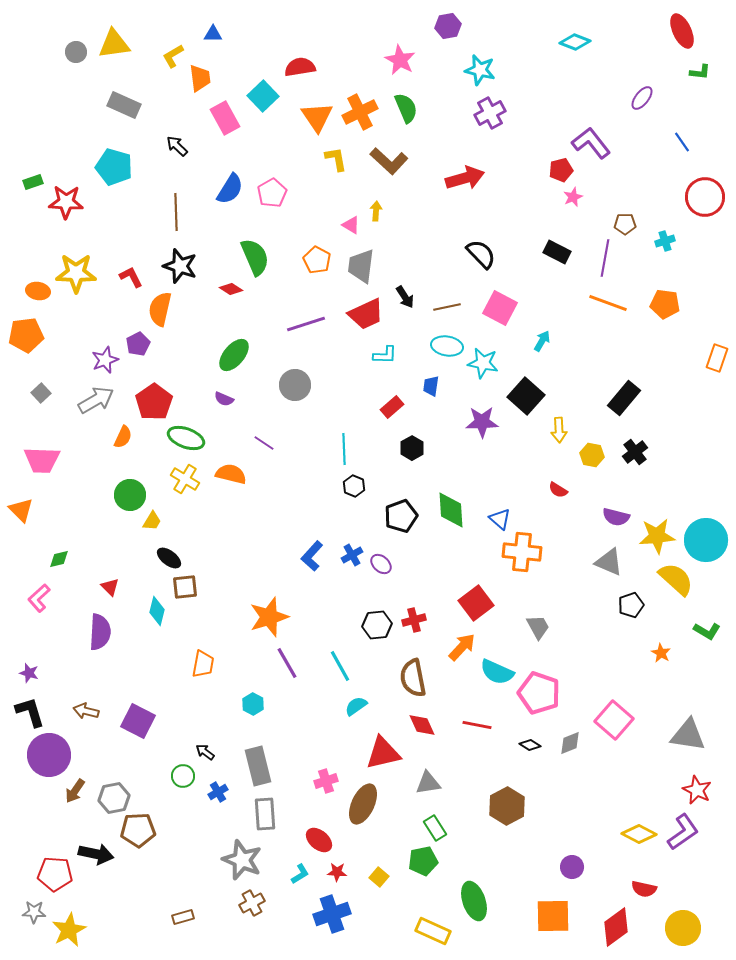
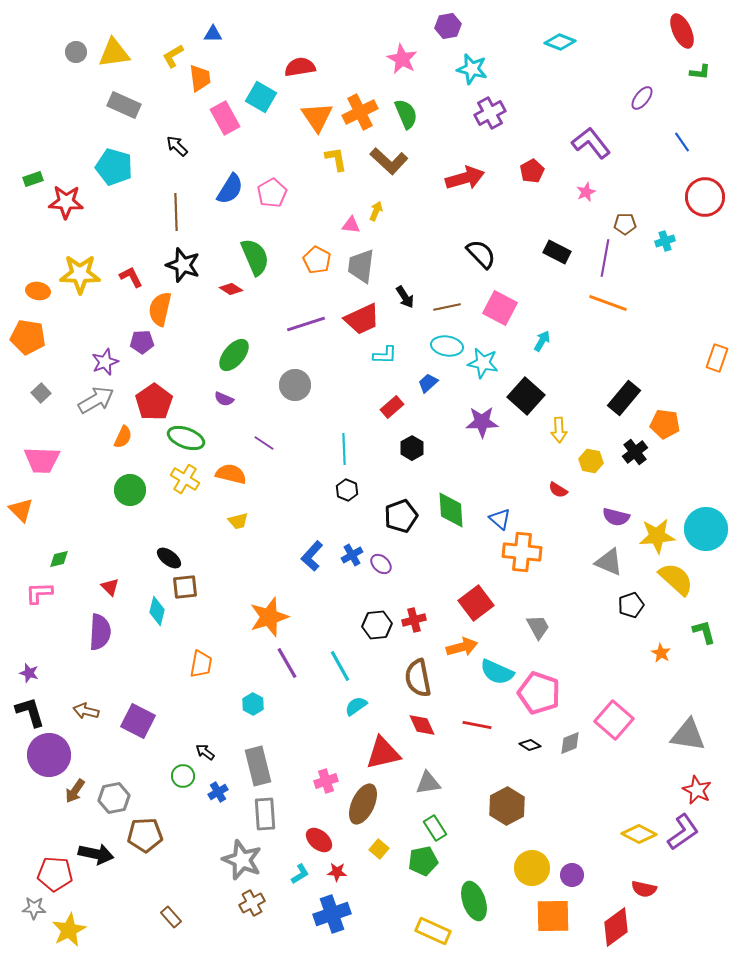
cyan diamond at (575, 42): moved 15 px left
yellow triangle at (114, 44): moved 9 px down
pink star at (400, 60): moved 2 px right, 1 px up
cyan star at (480, 70): moved 8 px left, 1 px up
cyan square at (263, 96): moved 2 px left, 1 px down; rotated 16 degrees counterclockwise
green semicircle at (406, 108): moved 6 px down
red pentagon at (561, 170): moved 29 px left, 1 px down; rotated 15 degrees counterclockwise
green rectangle at (33, 182): moved 3 px up
pink star at (573, 197): moved 13 px right, 5 px up
yellow arrow at (376, 211): rotated 18 degrees clockwise
pink triangle at (351, 225): rotated 24 degrees counterclockwise
black star at (180, 266): moved 3 px right, 1 px up
yellow star at (76, 273): moved 4 px right, 1 px down
orange pentagon at (665, 304): moved 120 px down
red trapezoid at (366, 314): moved 4 px left, 5 px down
orange pentagon at (26, 335): moved 2 px right, 2 px down; rotated 16 degrees clockwise
purple pentagon at (138, 344): moved 4 px right, 2 px up; rotated 25 degrees clockwise
purple star at (105, 360): moved 2 px down
blue trapezoid at (431, 386): moved 3 px left, 3 px up; rotated 40 degrees clockwise
yellow hexagon at (592, 455): moved 1 px left, 6 px down
black hexagon at (354, 486): moved 7 px left, 4 px down
green circle at (130, 495): moved 5 px up
yellow trapezoid at (152, 521): moved 86 px right; rotated 45 degrees clockwise
cyan circle at (706, 540): moved 11 px up
pink L-shape at (39, 598): moved 5 px up; rotated 40 degrees clockwise
green L-shape at (707, 631): moved 3 px left, 1 px down; rotated 136 degrees counterclockwise
orange arrow at (462, 647): rotated 32 degrees clockwise
orange trapezoid at (203, 664): moved 2 px left
brown semicircle at (413, 678): moved 5 px right
brown pentagon at (138, 830): moved 7 px right, 5 px down
purple circle at (572, 867): moved 8 px down
yellow square at (379, 877): moved 28 px up
gray star at (34, 912): moved 4 px up
brown rectangle at (183, 917): moved 12 px left; rotated 65 degrees clockwise
yellow circle at (683, 928): moved 151 px left, 60 px up
